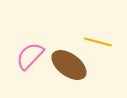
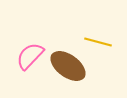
brown ellipse: moved 1 px left, 1 px down
